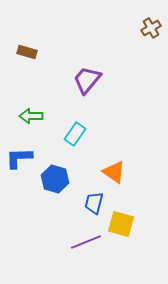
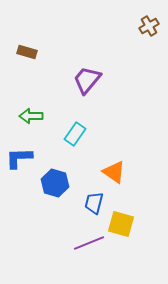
brown cross: moved 2 px left, 2 px up
blue hexagon: moved 4 px down
purple line: moved 3 px right, 1 px down
